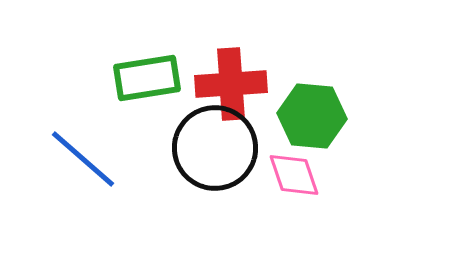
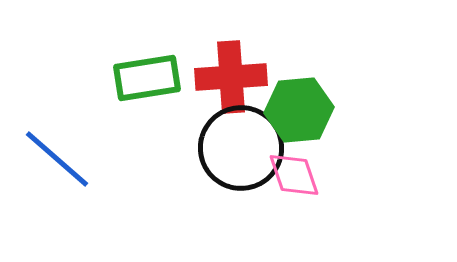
red cross: moved 7 px up
green hexagon: moved 13 px left, 6 px up; rotated 10 degrees counterclockwise
black circle: moved 26 px right
blue line: moved 26 px left
